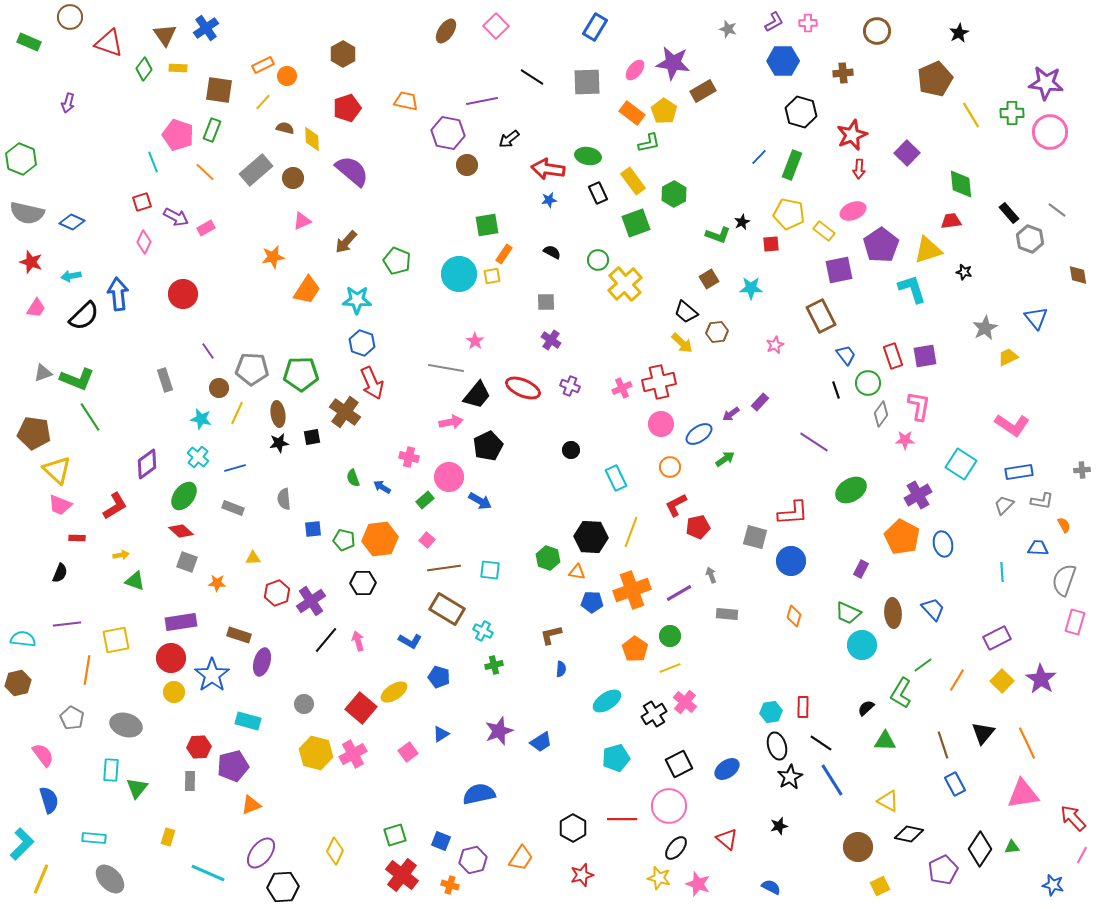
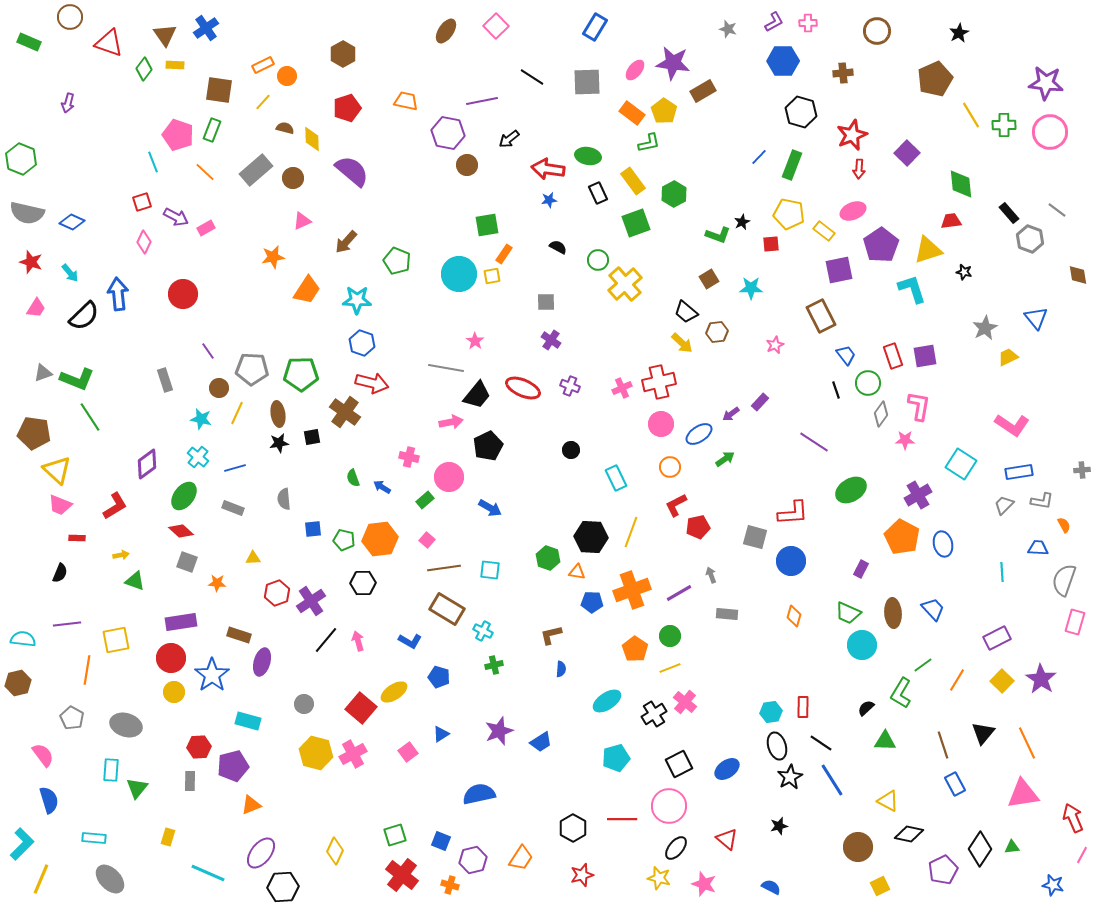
yellow rectangle at (178, 68): moved 3 px left, 3 px up
green cross at (1012, 113): moved 8 px left, 12 px down
black semicircle at (552, 252): moved 6 px right, 5 px up
cyan arrow at (71, 276): moved 1 px left, 3 px up; rotated 120 degrees counterclockwise
red arrow at (372, 383): rotated 52 degrees counterclockwise
blue arrow at (480, 501): moved 10 px right, 7 px down
red arrow at (1073, 818): rotated 20 degrees clockwise
pink star at (698, 884): moved 6 px right
